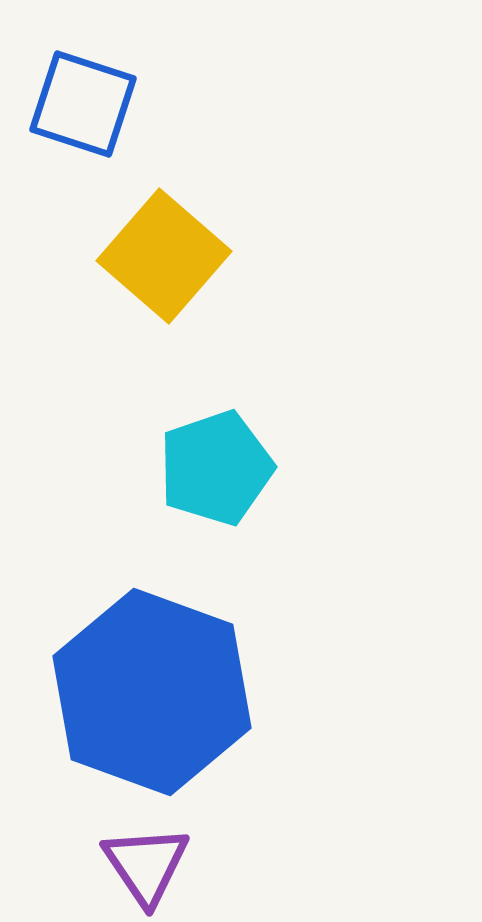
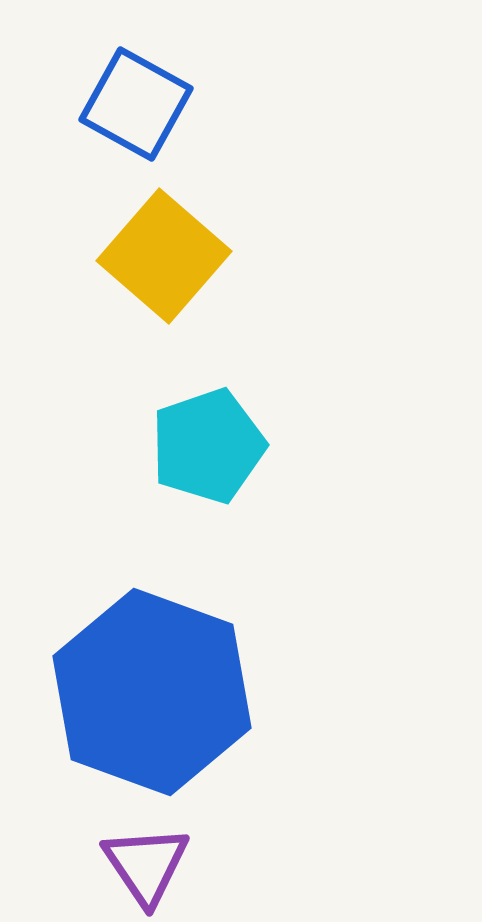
blue square: moved 53 px right; rotated 11 degrees clockwise
cyan pentagon: moved 8 px left, 22 px up
